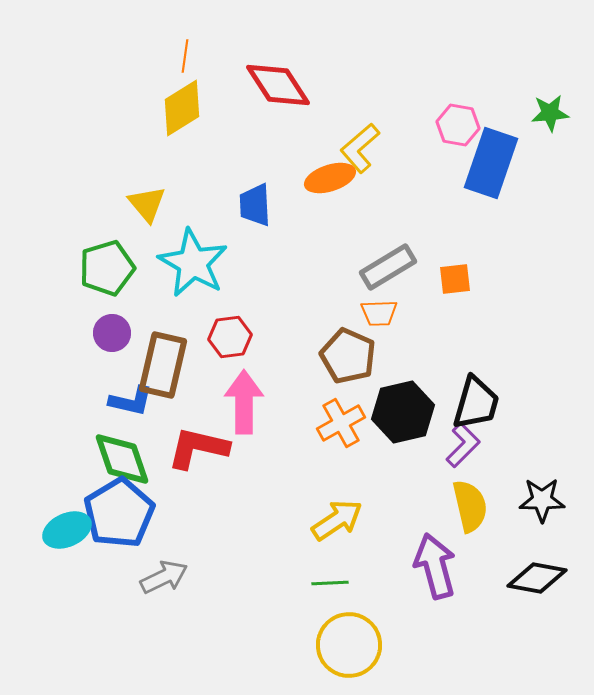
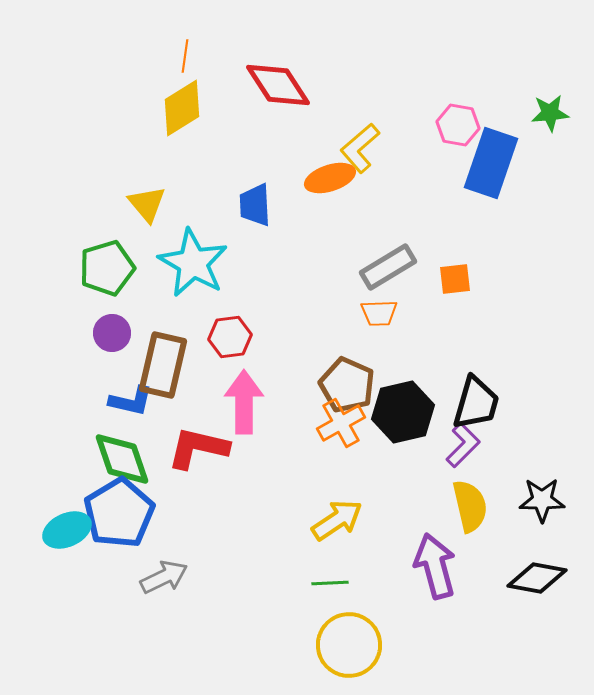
brown pentagon: moved 1 px left, 29 px down
